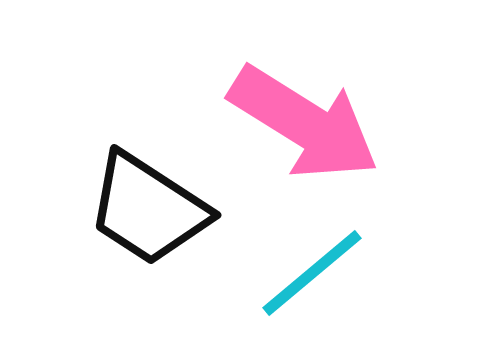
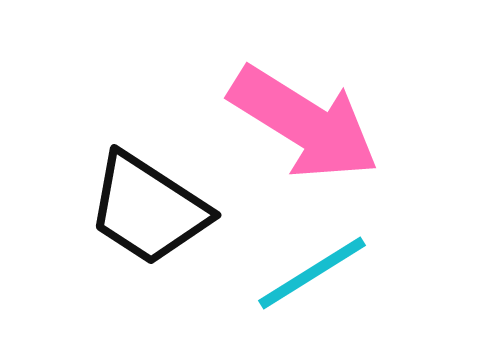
cyan line: rotated 8 degrees clockwise
